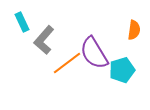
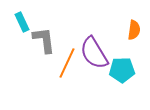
gray L-shape: rotated 132 degrees clockwise
orange line: rotated 28 degrees counterclockwise
cyan pentagon: rotated 15 degrees clockwise
